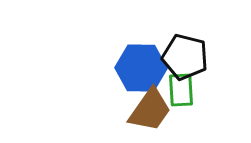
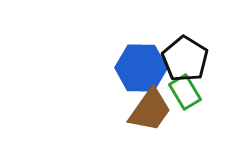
black pentagon: moved 2 px down; rotated 18 degrees clockwise
green rectangle: moved 4 px right, 2 px down; rotated 28 degrees counterclockwise
